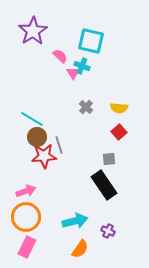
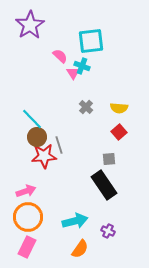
purple star: moved 3 px left, 6 px up
cyan square: rotated 20 degrees counterclockwise
cyan line: rotated 15 degrees clockwise
orange circle: moved 2 px right
